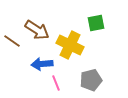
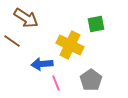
green square: moved 1 px down
brown arrow: moved 11 px left, 12 px up
gray pentagon: rotated 20 degrees counterclockwise
